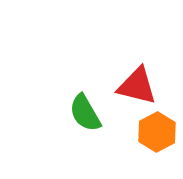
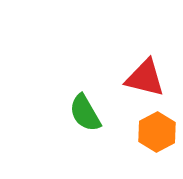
red triangle: moved 8 px right, 8 px up
